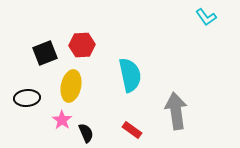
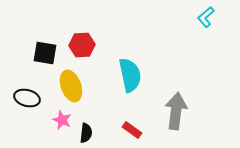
cyan L-shape: rotated 85 degrees clockwise
black square: rotated 30 degrees clockwise
yellow ellipse: rotated 32 degrees counterclockwise
black ellipse: rotated 20 degrees clockwise
gray arrow: rotated 15 degrees clockwise
pink star: rotated 12 degrees counterclockwise
black semicircle: rotated 30 degrees clockwise
